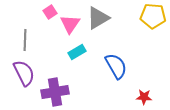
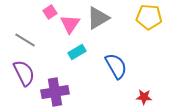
yellow pentagon: moved 4 px left, 1 px down
gray line: rotated 60 degrees counterclockwise
